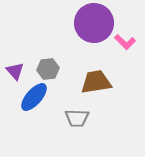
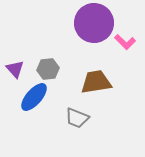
purple triangle: moved 2 px up
gray trapezoid: rotated 20 degrees clockwise
